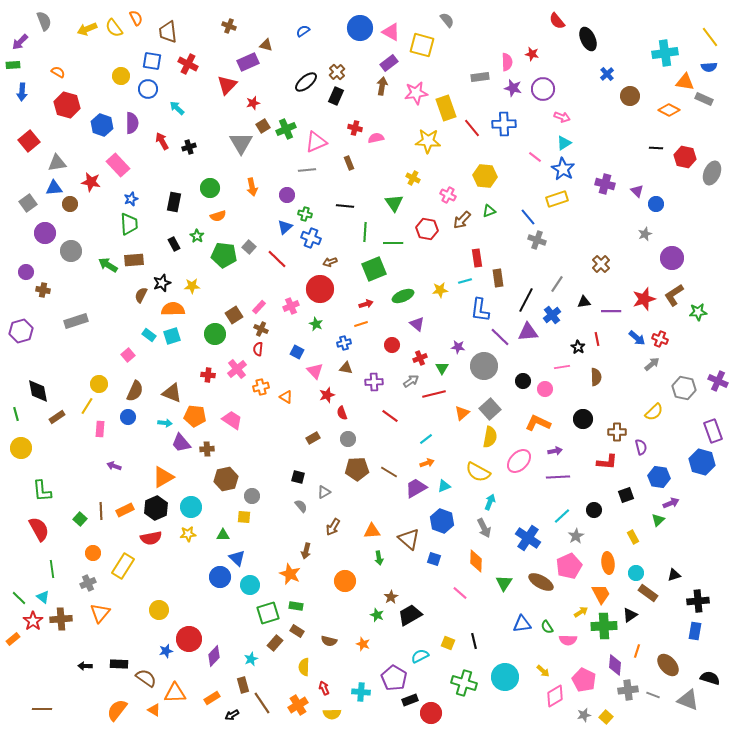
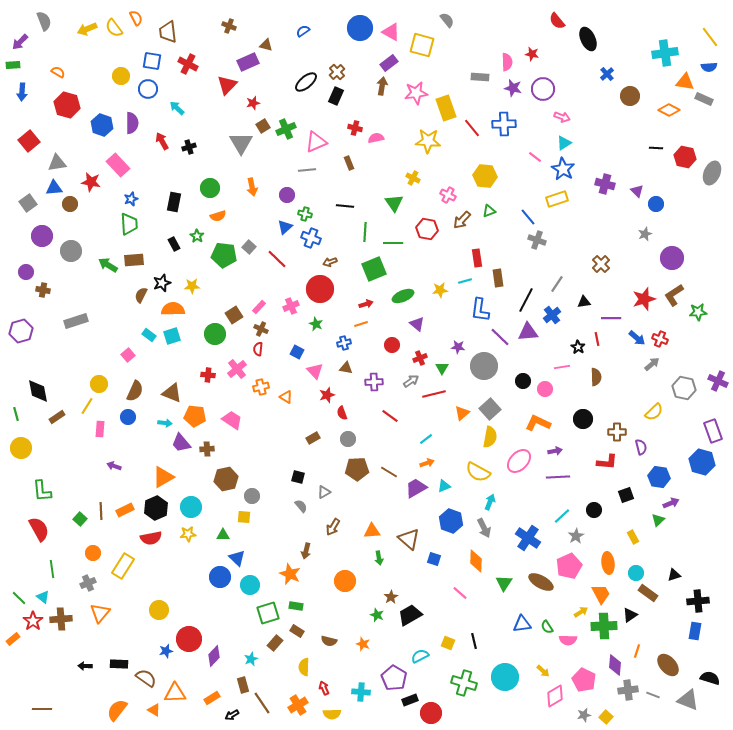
gray rectangle at (480, 77): rotated 12 degrees clockwise
purple circle at (45, 233): moved 3 px left, 3 px down
purple line at (611, 311): moved 7 px down
blue hexagon at (442, 521): moved 9 px right
